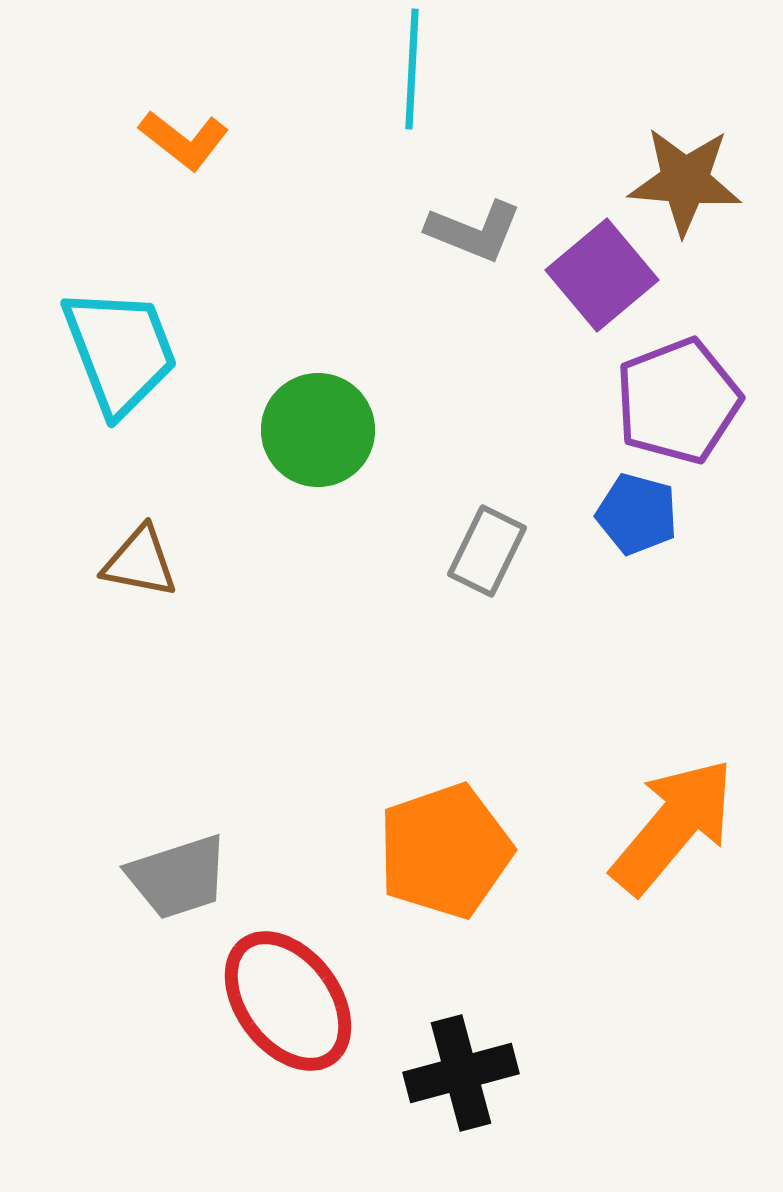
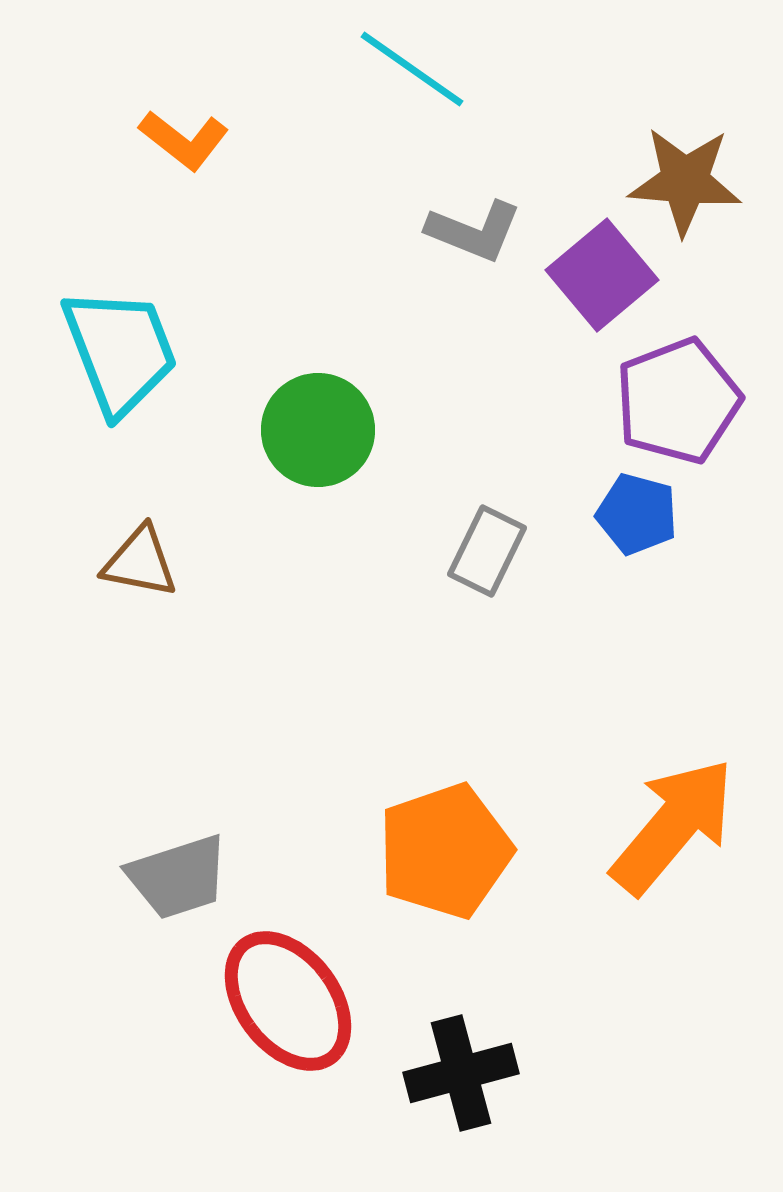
cyan line: rotated 58 degrees counterclockwise
